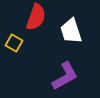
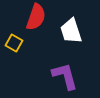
purple L-shape: rotated 76 degrees counterclockwise
